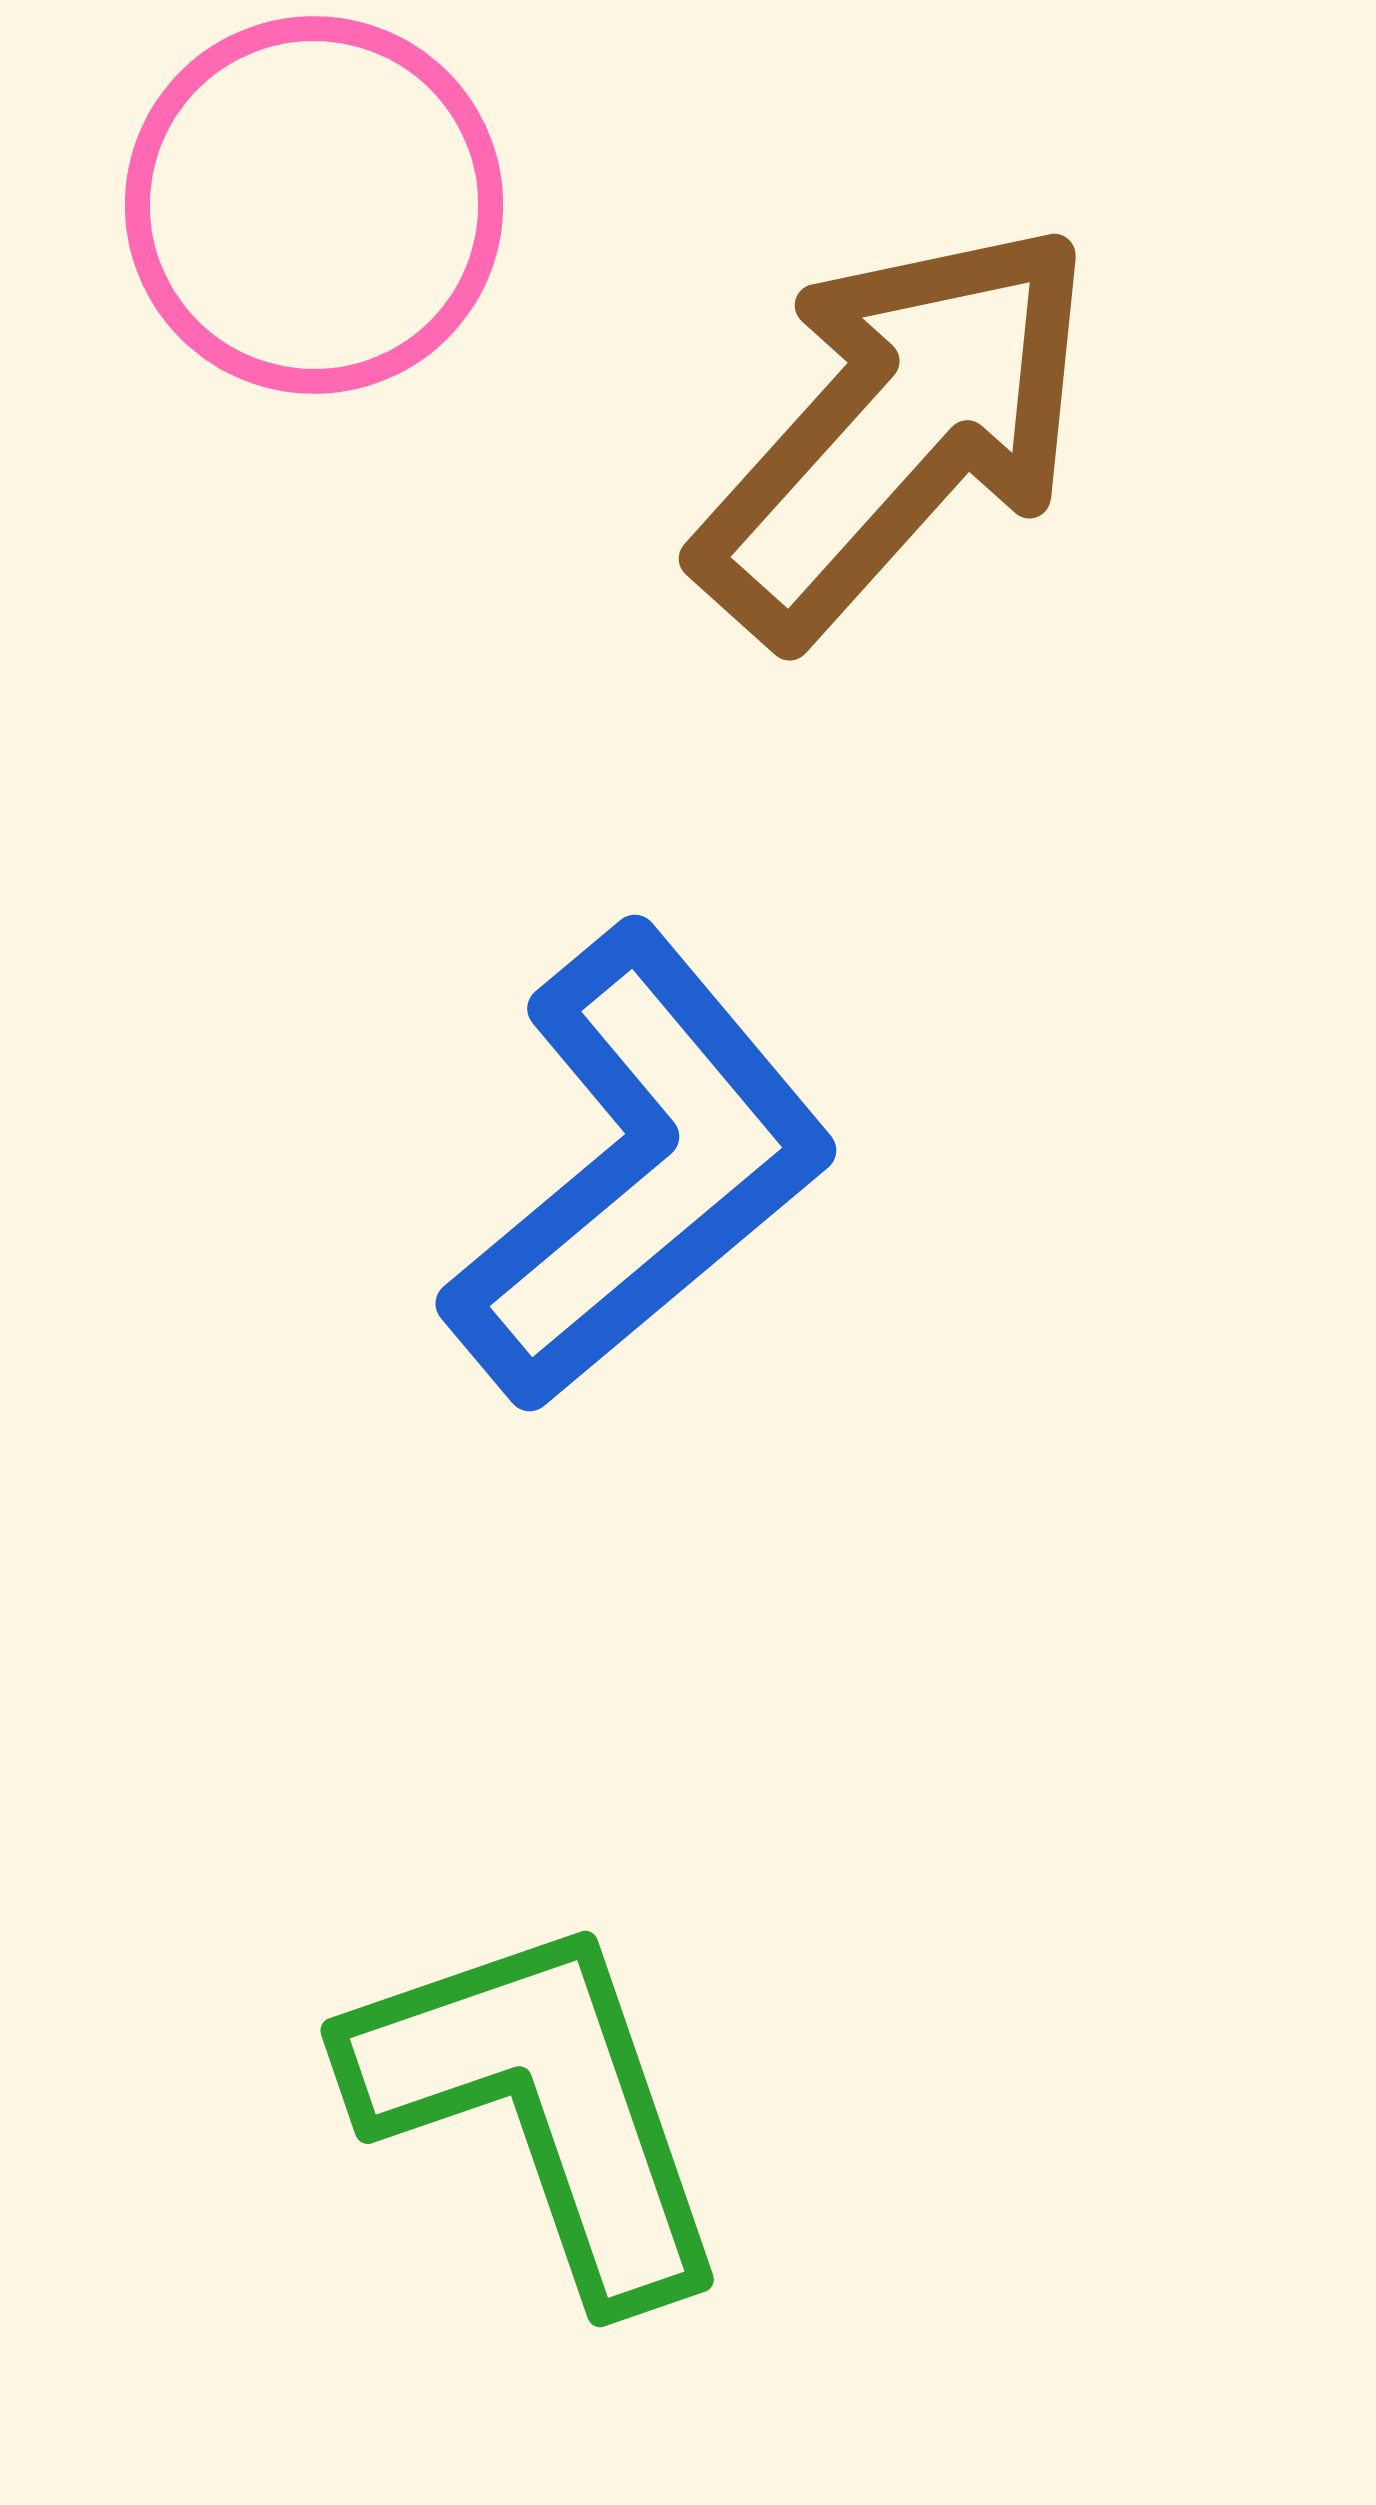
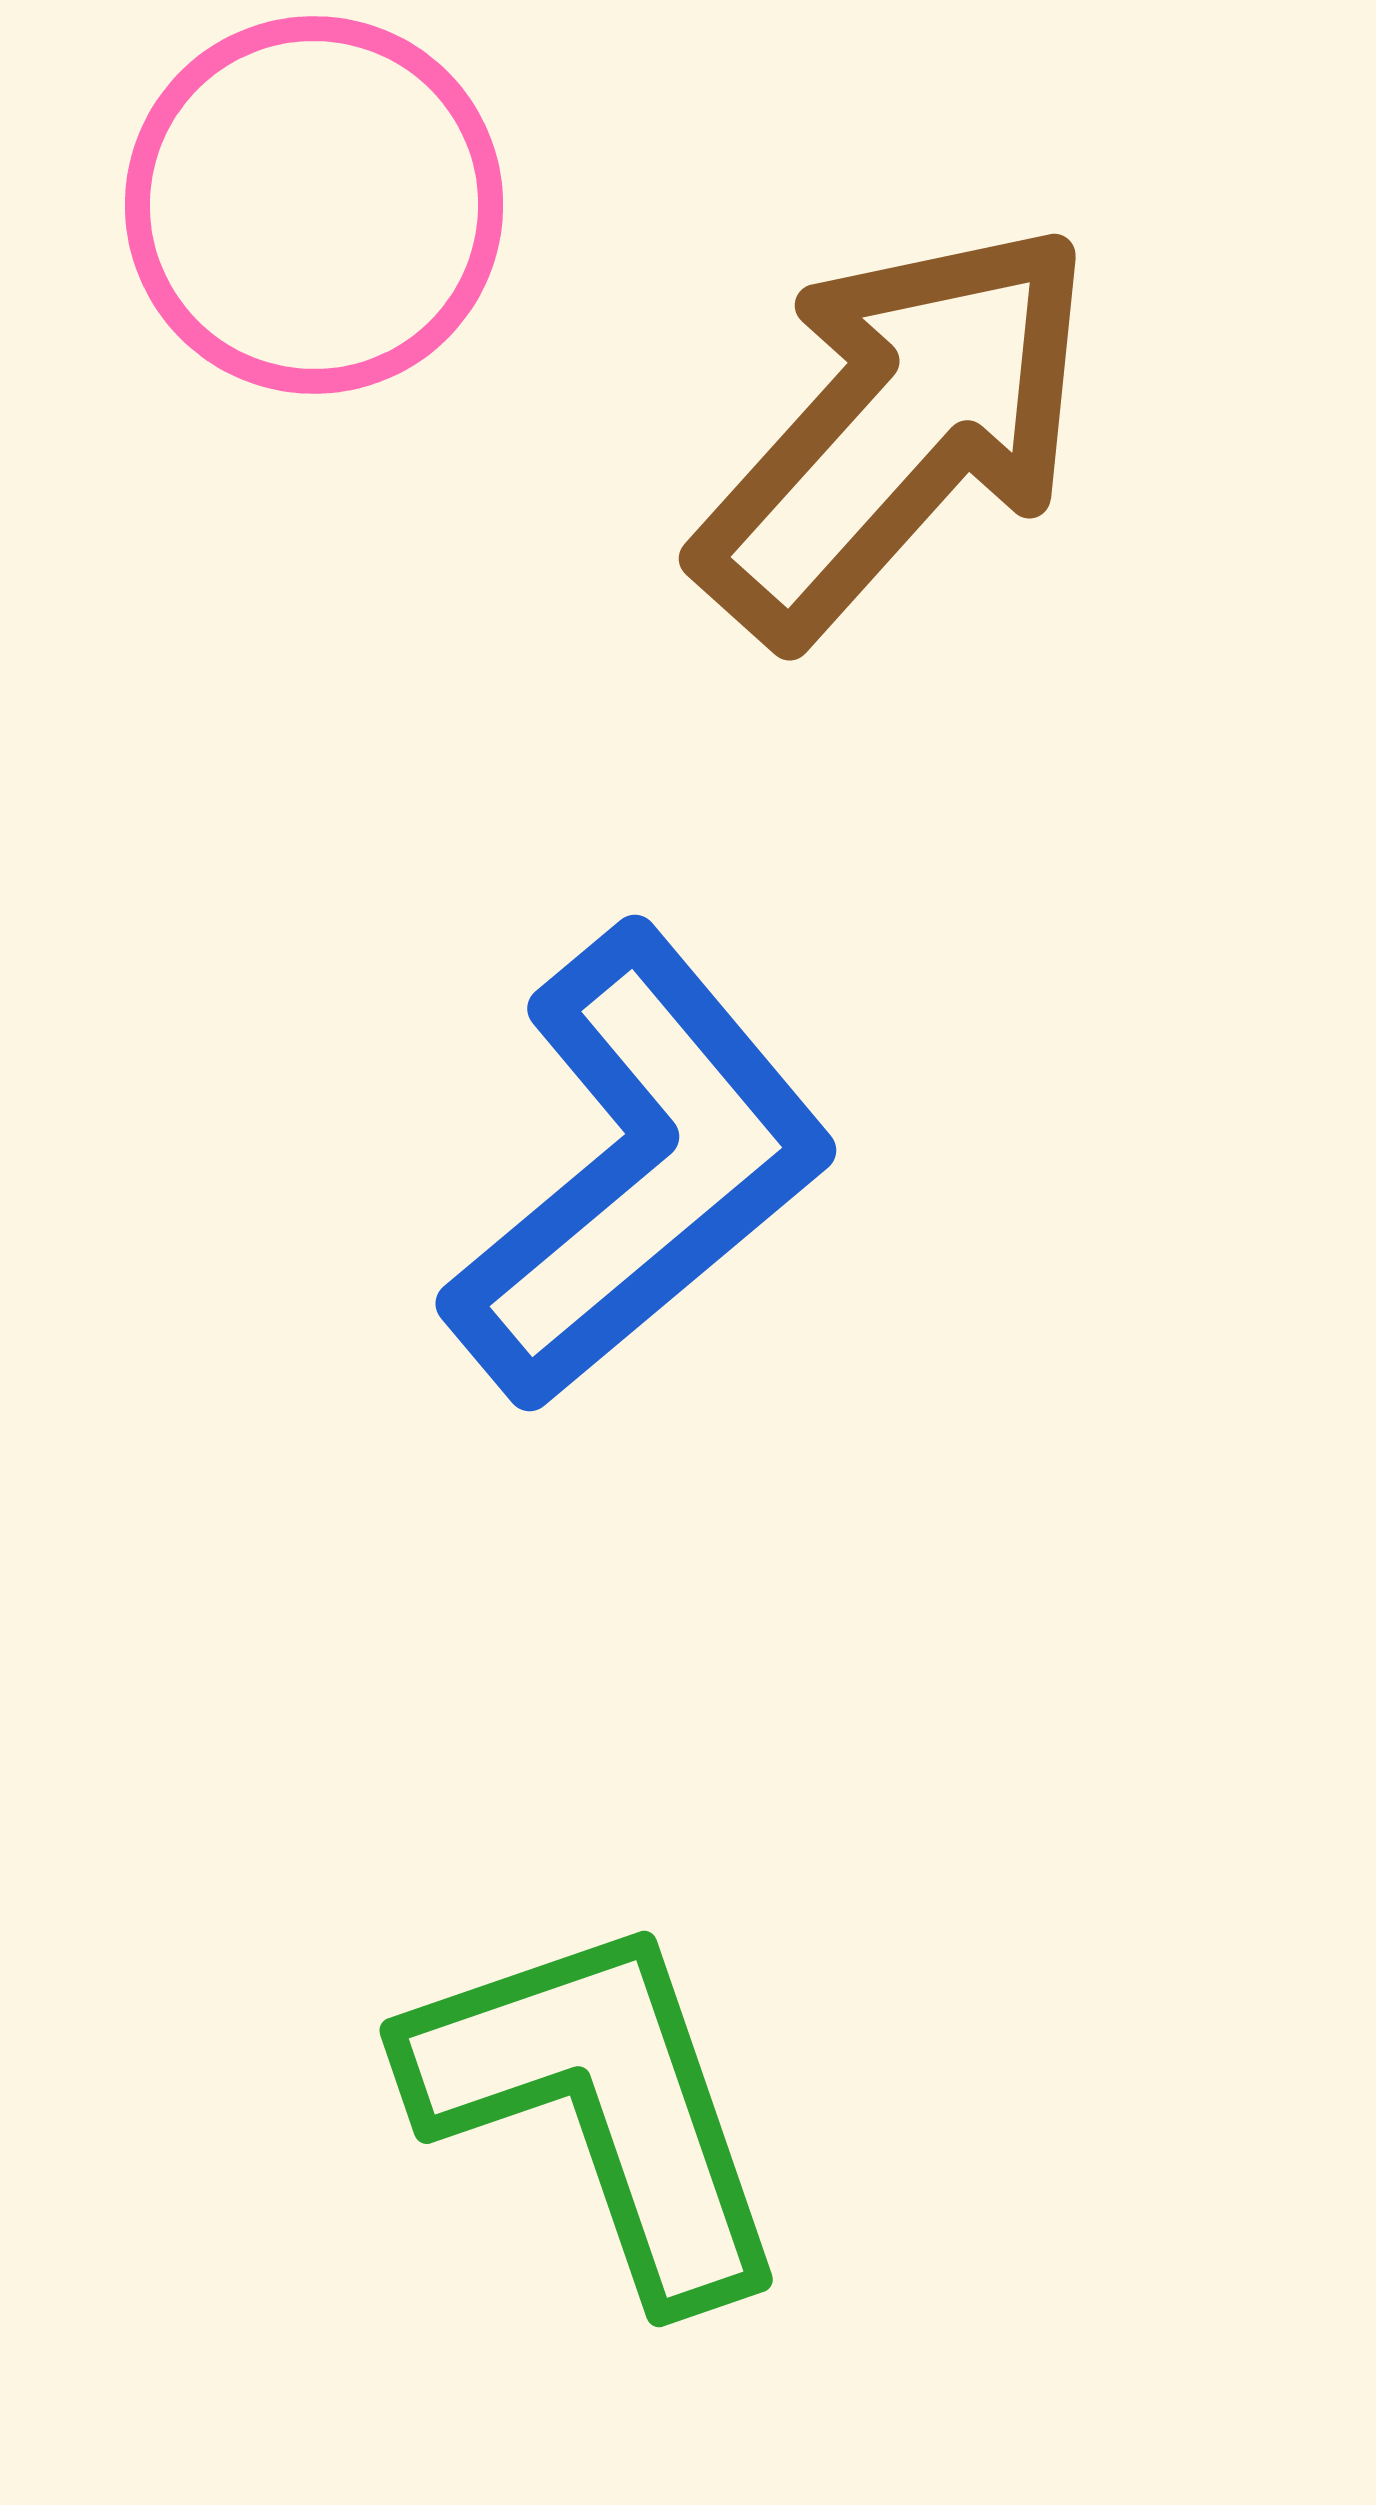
green L-shape: moved 59 px right
